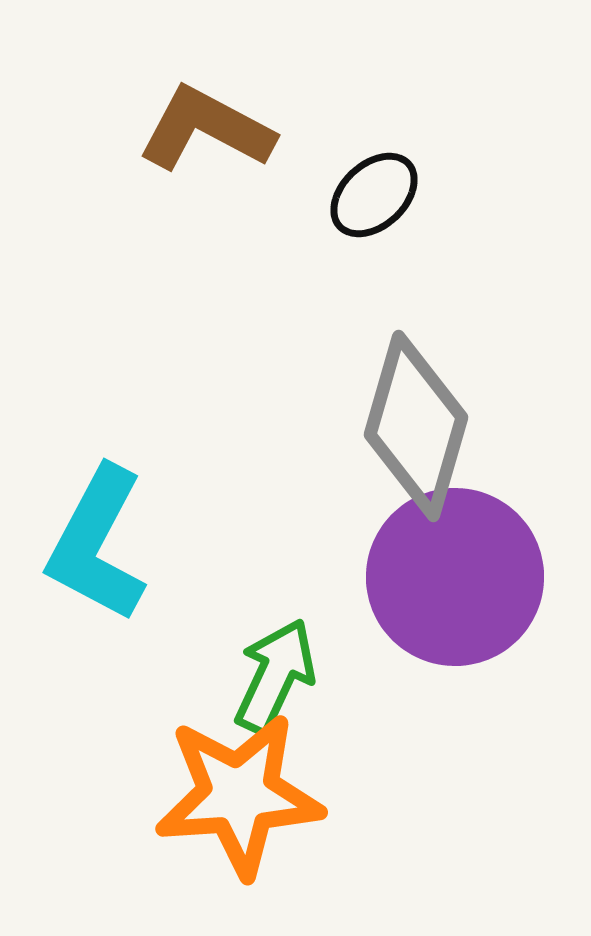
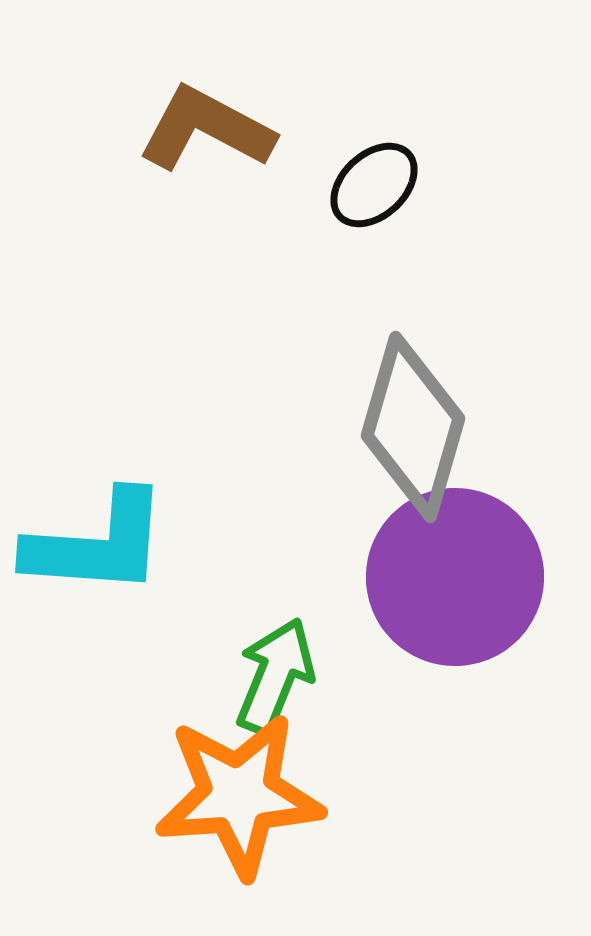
black ellipse: moved 10 px up
gray diamond: moved 3 px left, 1 px down
cyan L-shape: rotated 114 degrees counterclockwise
green arrow: rotated 3 degrees counterclockwise
